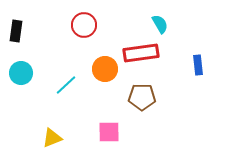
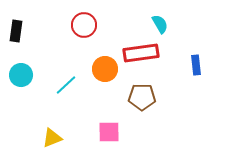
blue rectangle: moved 2 px left
cyan circle: moved 2 px down
